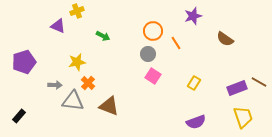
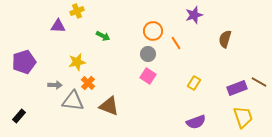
purple star: moved 1 px right, 1 px up
purple triangle: rotated 21 degrees counterclockwise
brown semicircle: rotated 72 degrees clockwise
pink square: moved 5 px left
